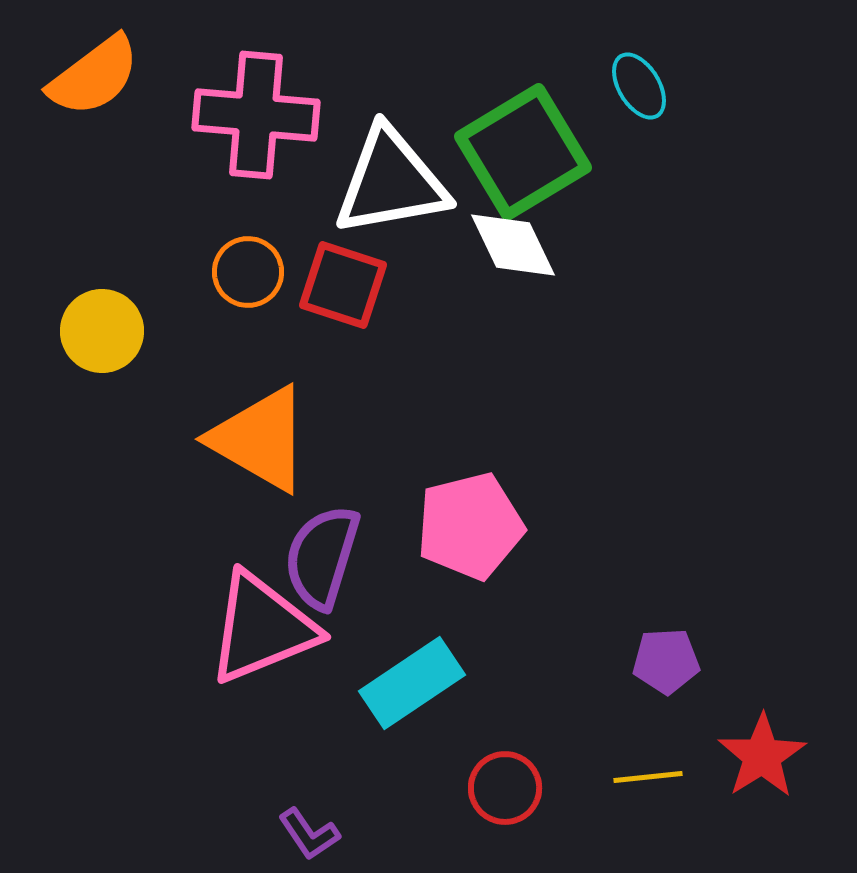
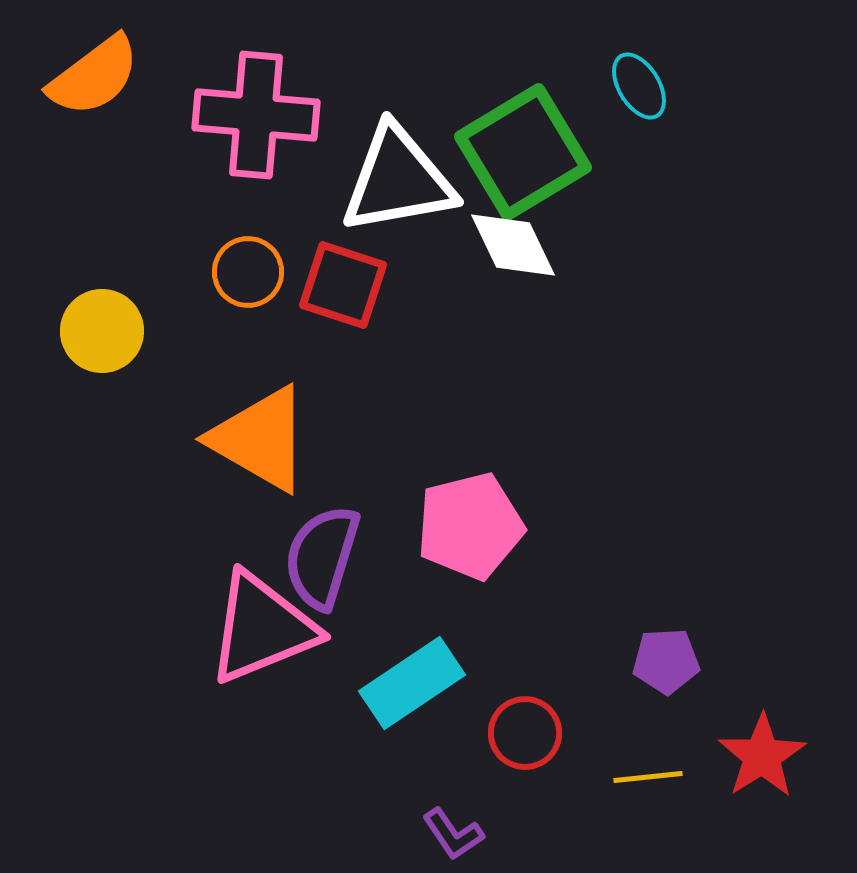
white triangle: moved 7 px right, 2 px up
red circle: moved 20 px right, 55 px up
purple L-shape: moved 144 px right
